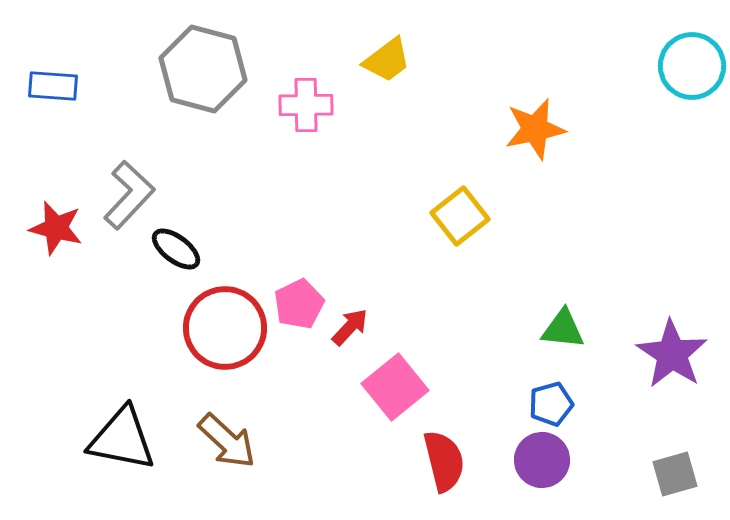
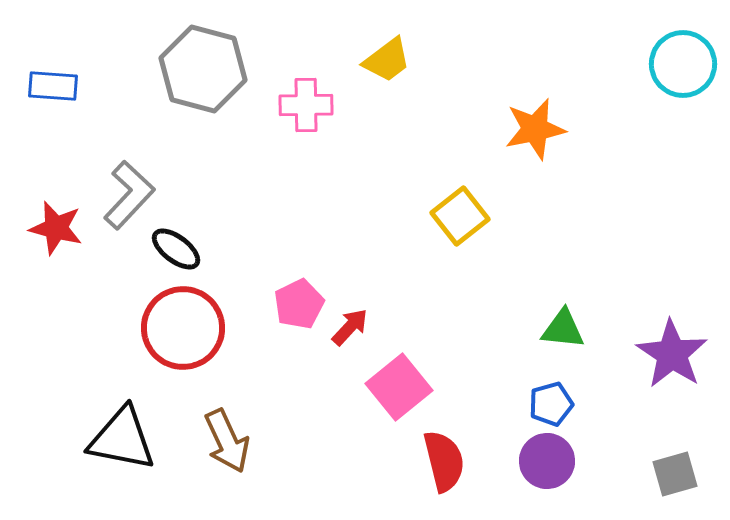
cyan circle: moved 9 px left, 2 px up
red circle: moved 42 px left
pink square: moved 4 px right
brown arrow: rotated 22 degrees clockwise
purple circle: moved 5 px right, 1 px down
